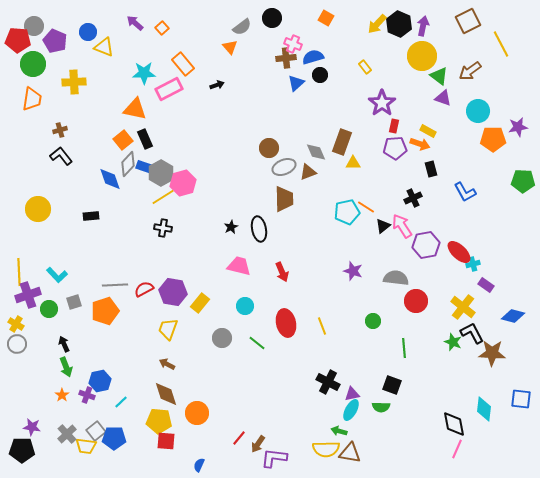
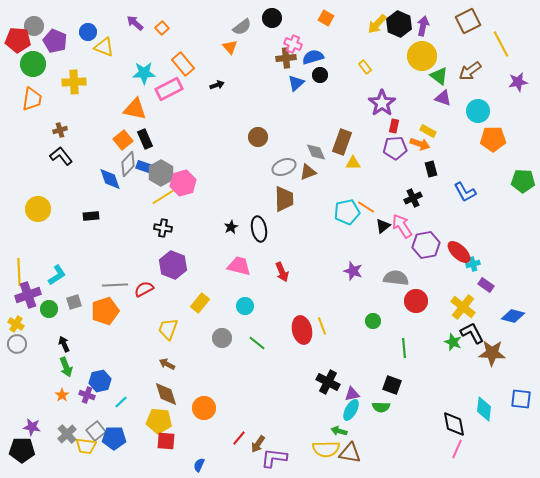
purple star at (518, 127): moved 45 px up
brown circle at (269, 148): moved 11 px left, 11 px up
cyan L-shape at (57, 275): rotated 80 degrees counterclockwise
purple hexagon at (173, 292): moved 27 px up; rotated 12 degrees clockwise
red ellipse at (286, 323): moved 16 px right, 7 px down
orange circle at (197, 413): moved 7 px right, 5 px up
